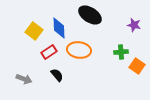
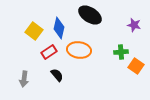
blue diamond: rotated 15 degrees clockwise
orange square: moved 1 px left
gray arrow: rotated 77 degrees clockwise
